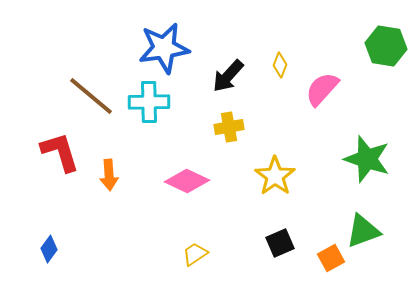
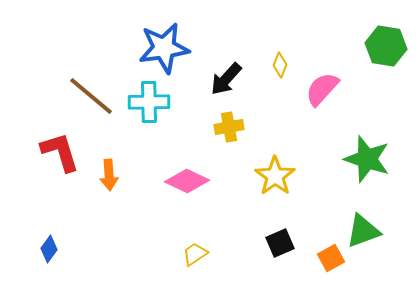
black arrow: moved 2 px left, 3 px down
